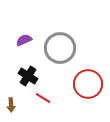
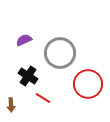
gray circle: moved 5 px down
